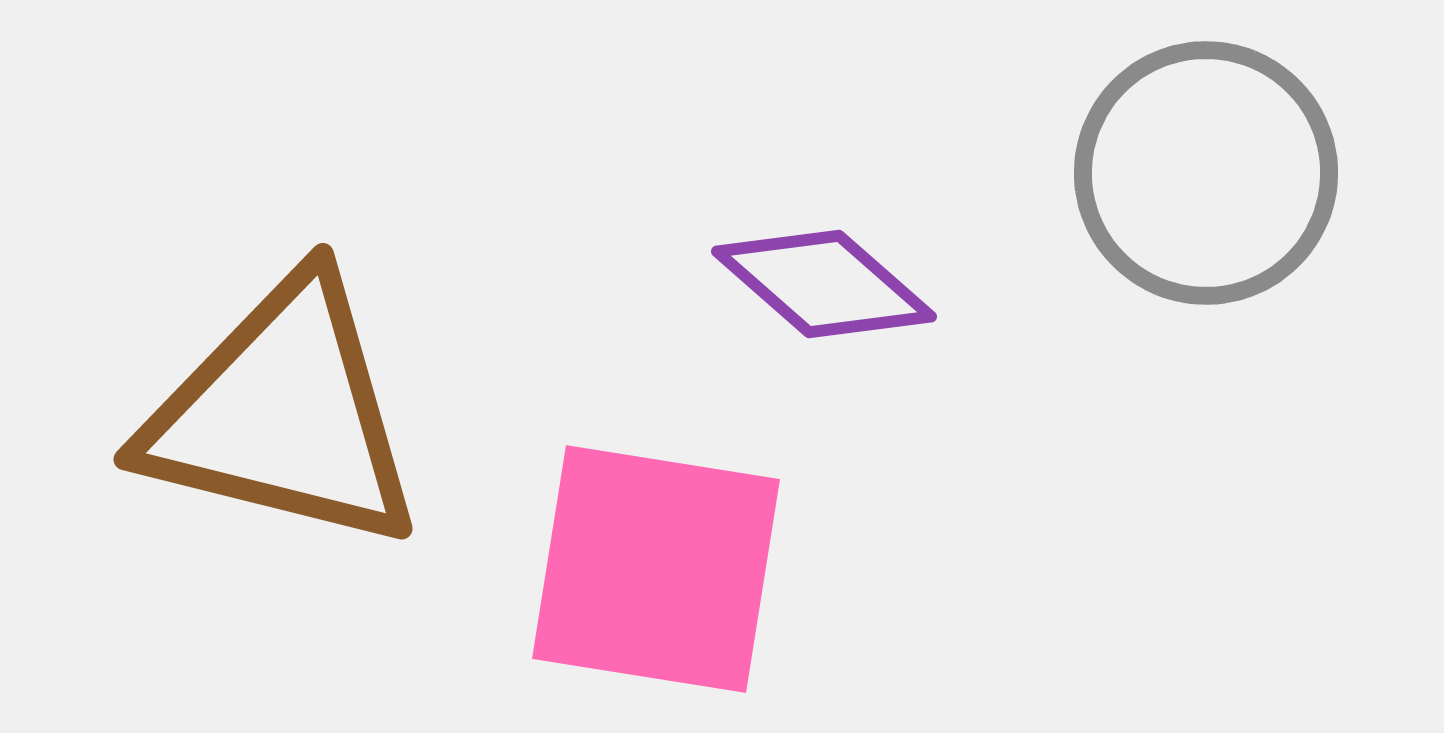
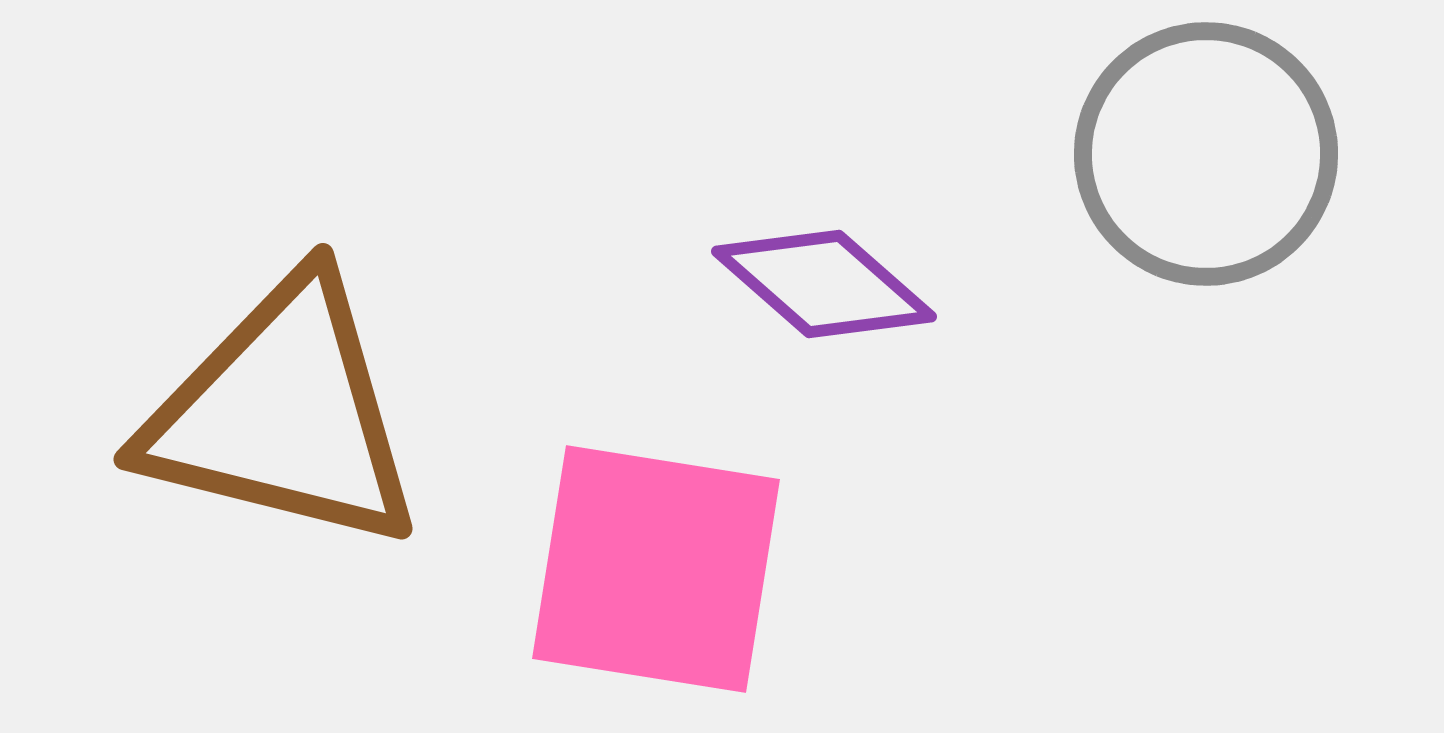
gray circle: moved 19 px up
